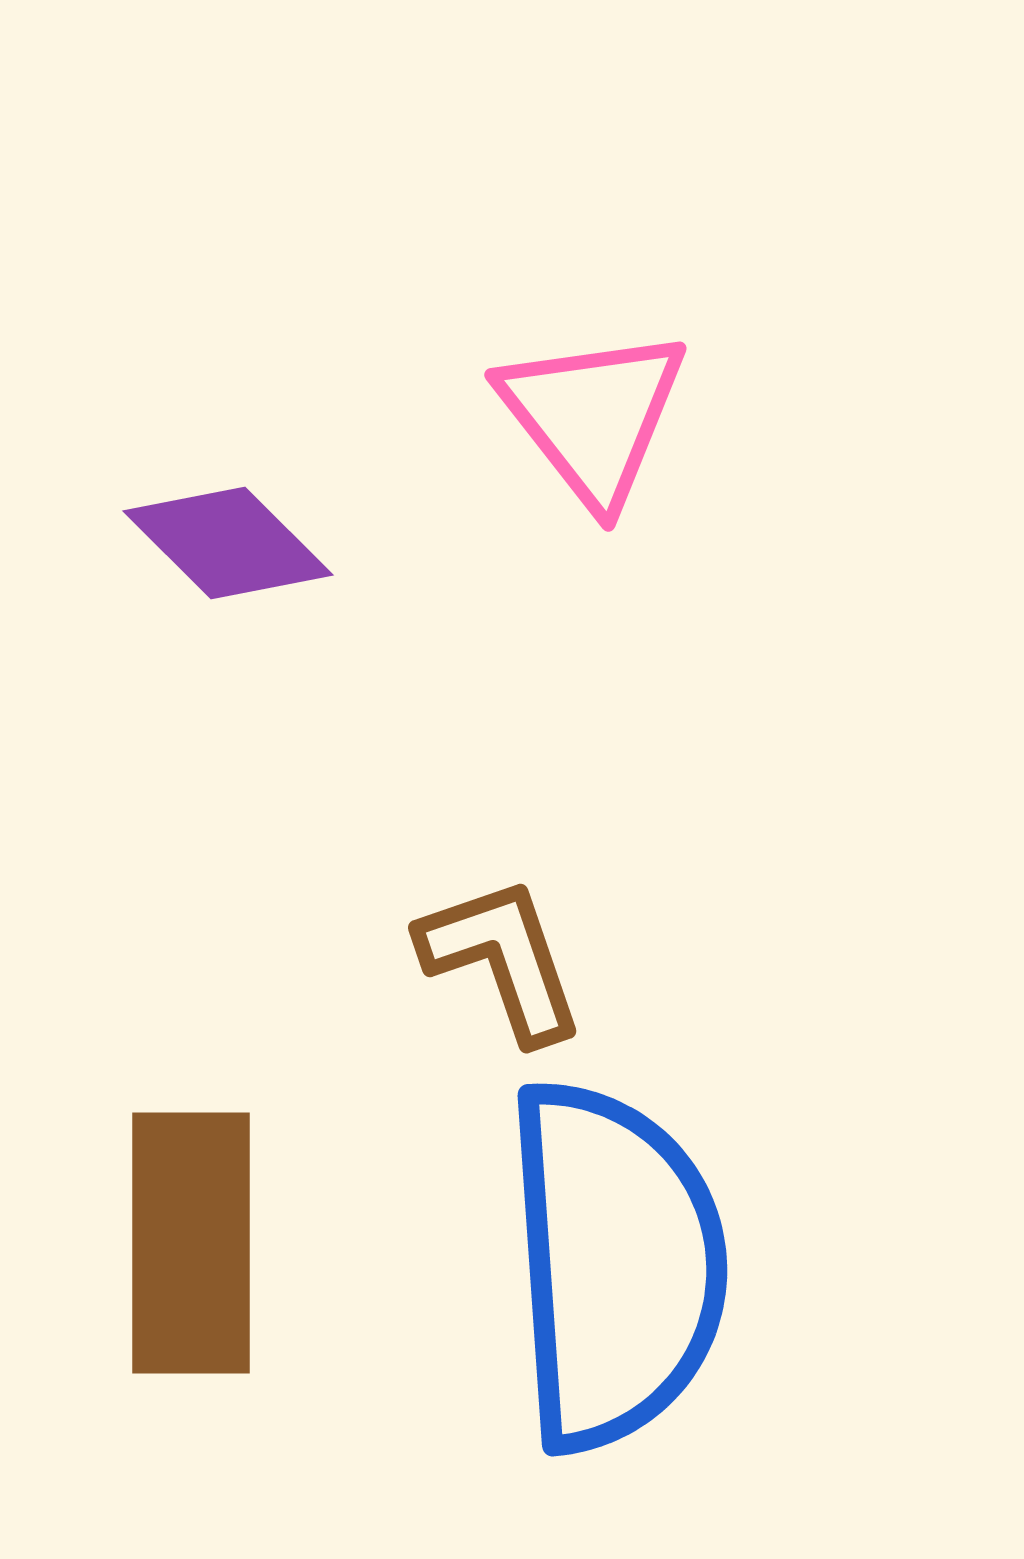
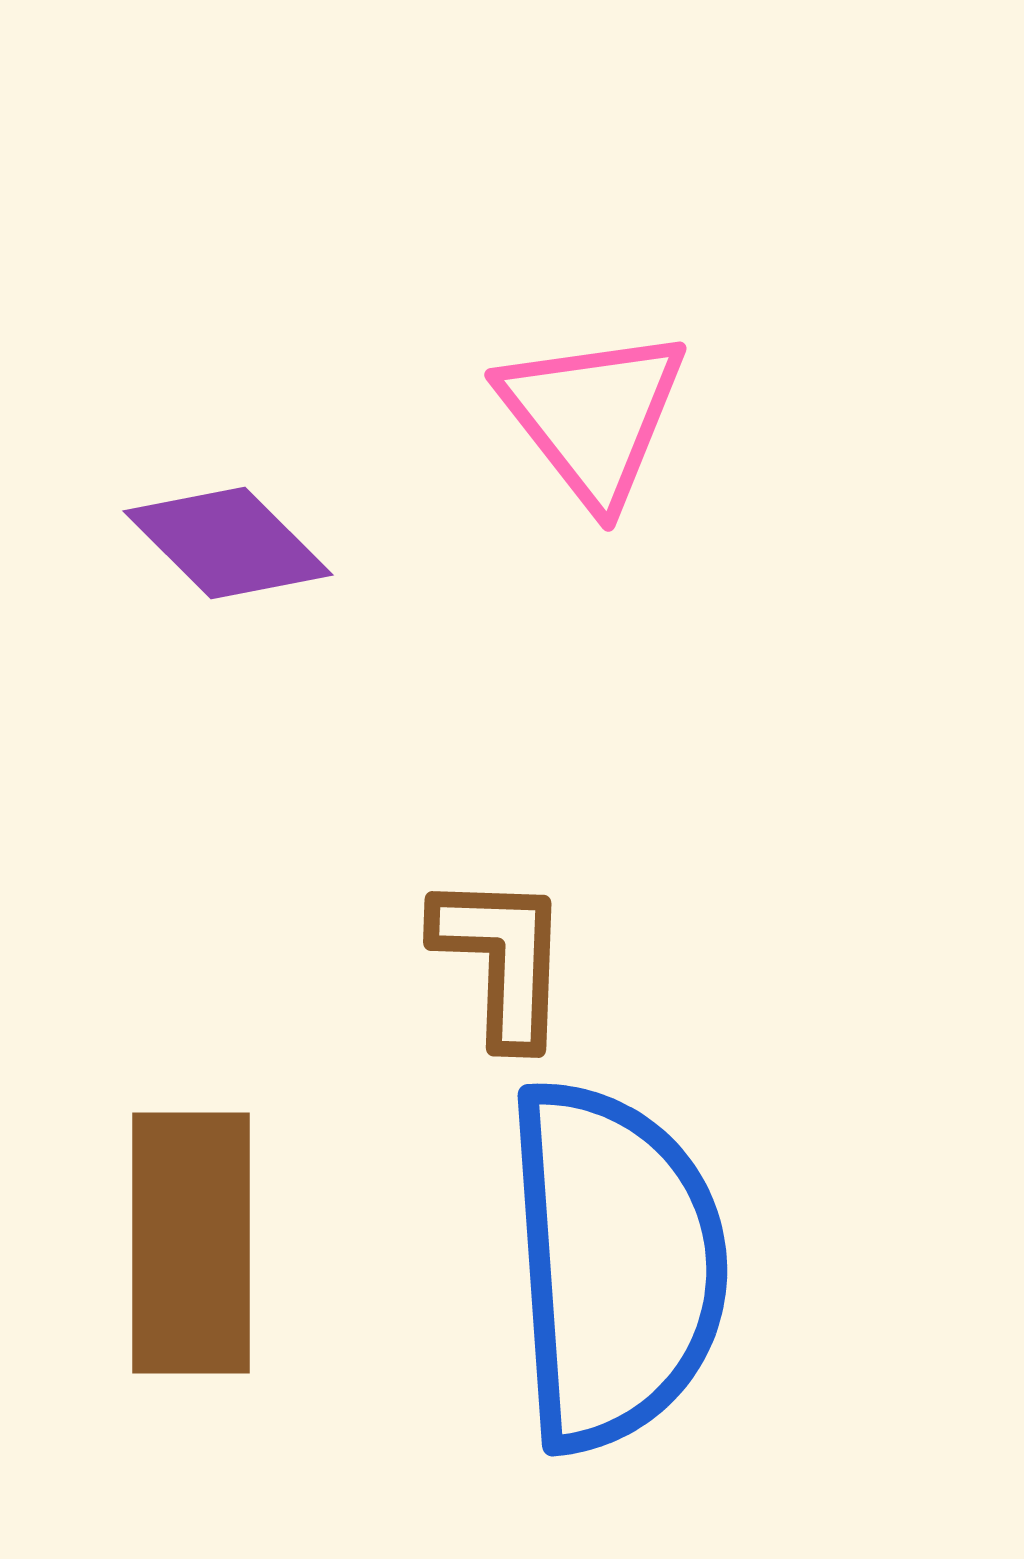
brown L-shape: rotated 21 degrees clockwise
